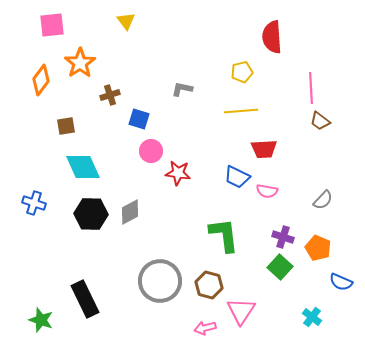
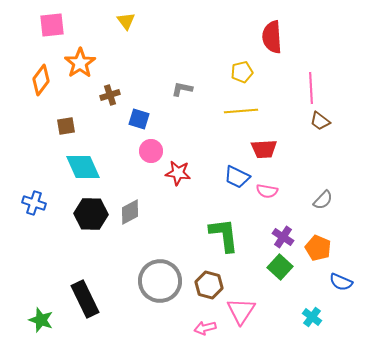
purple cross: rotated 15 degrees clockwise
